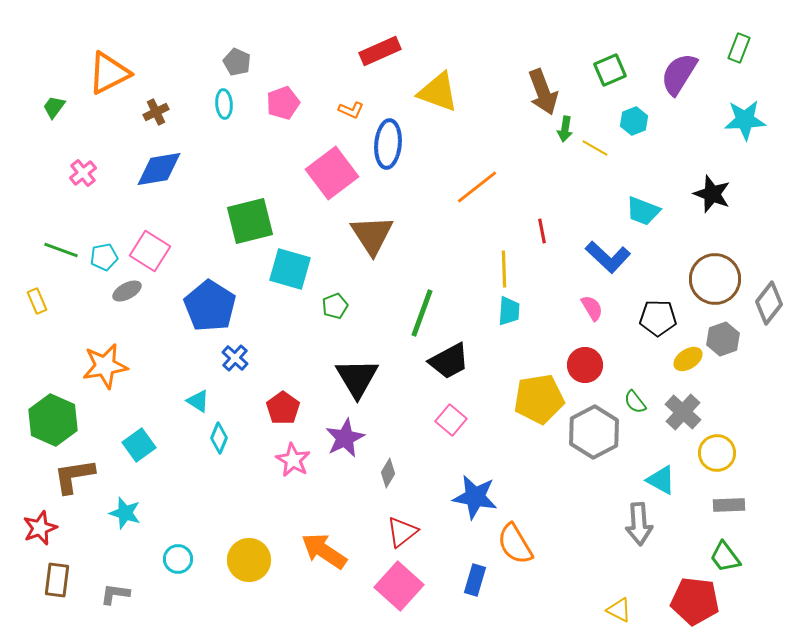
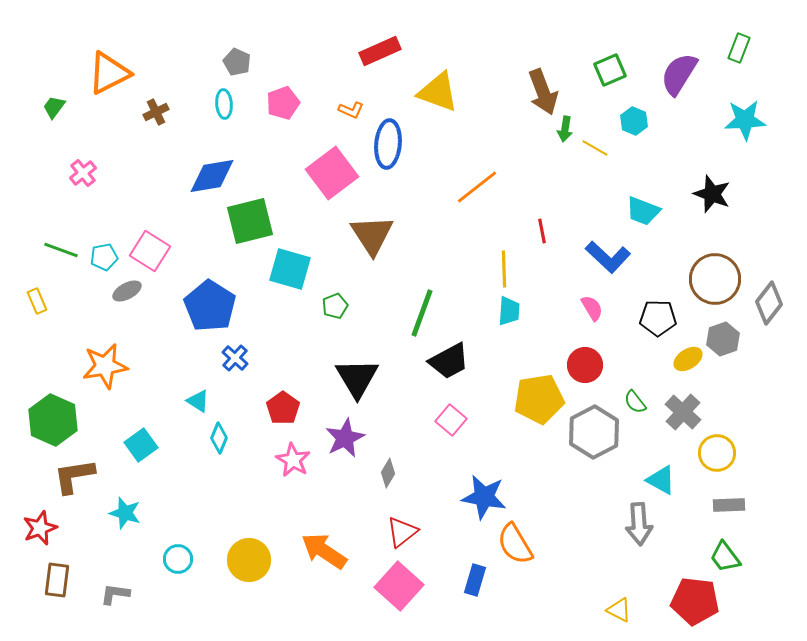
cyan hexagon at (634, 121): rotated 16 degrees counterclockwise
blue diamond at (159, 169): moved 53 px right, 7 px down
cyan square at (139, 445): moved 2 px right
blue star at (475, 497): moved 9 px right
